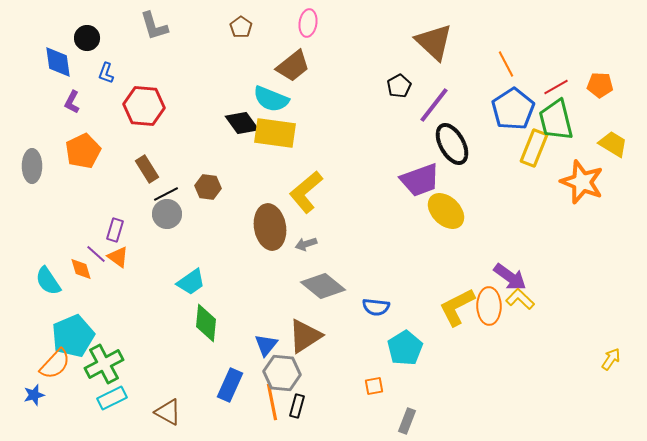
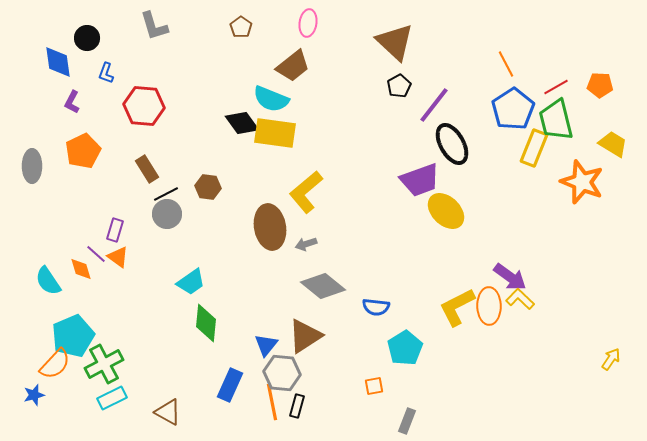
brown triangle at (434, 42): moved 39 px left
